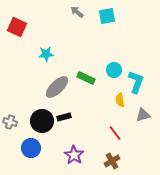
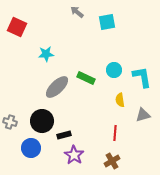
cyan square: moved 6 px down
cyan L-shape: moved 6 px right, 5 px up; rotated 30 degrees counterclockwise
black rectangle: moved 18 px down
red line: rotated 42 degrees clockwise
